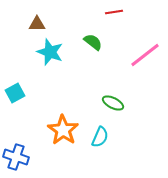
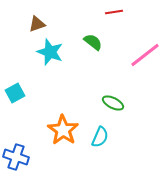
brown triangle: rotated 18 degrees counterclockwise
